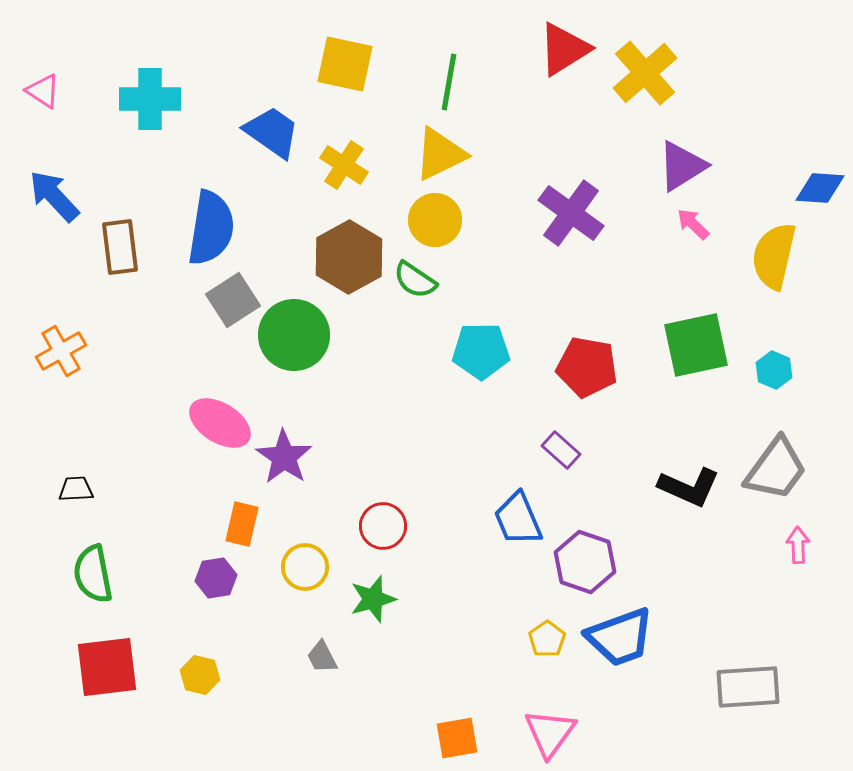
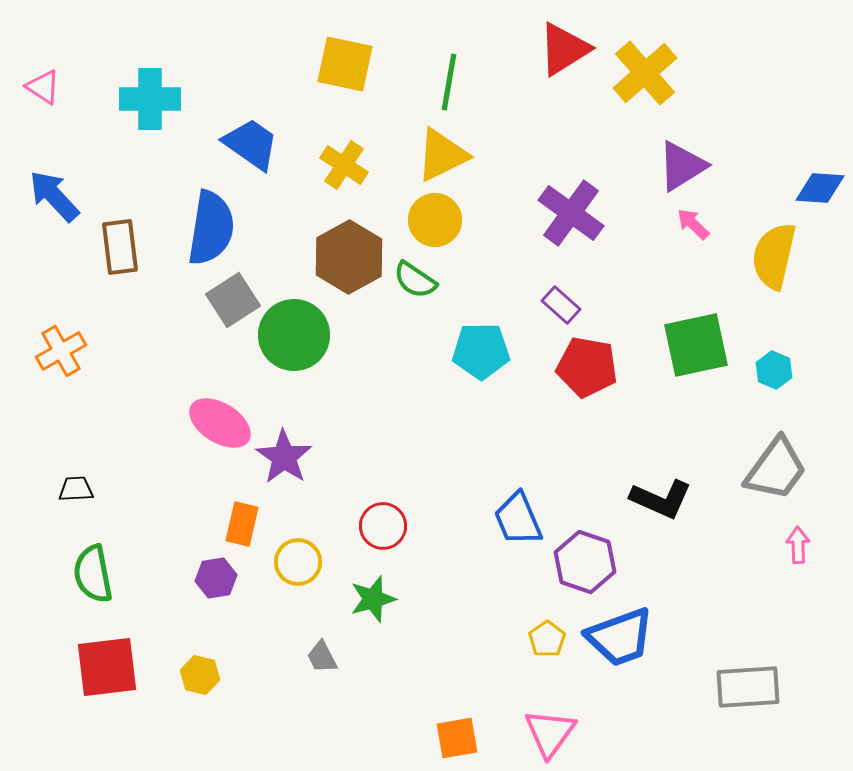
pink triangle at (43, 91): moved 4 px up
blue trapezoid at (272, 132): moved 21 px left, 12 px down
yellow triangle at (440, 154): moved 2 px right, 1 px down
purple rectangle at (561, 450): moved 145 px up
black L-shape at (689, 487): moved 28 px left, 12 px down
yellow circle at (305, 567): moved 7 px left, 5 px up
